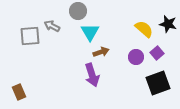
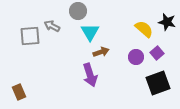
black star: moved 1 px left, 2 px up
purple arrow: moved 2 px left
